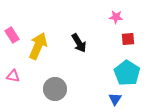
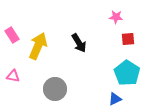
blue triangle: rotated 32 degrees clockwise
